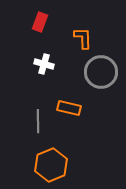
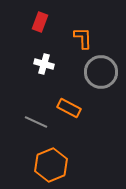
orange rectangle: rotated 15 degrees clockwise
gray line: moved 2 px left, 1 px down; rotated 65 degrees counterclockwise
